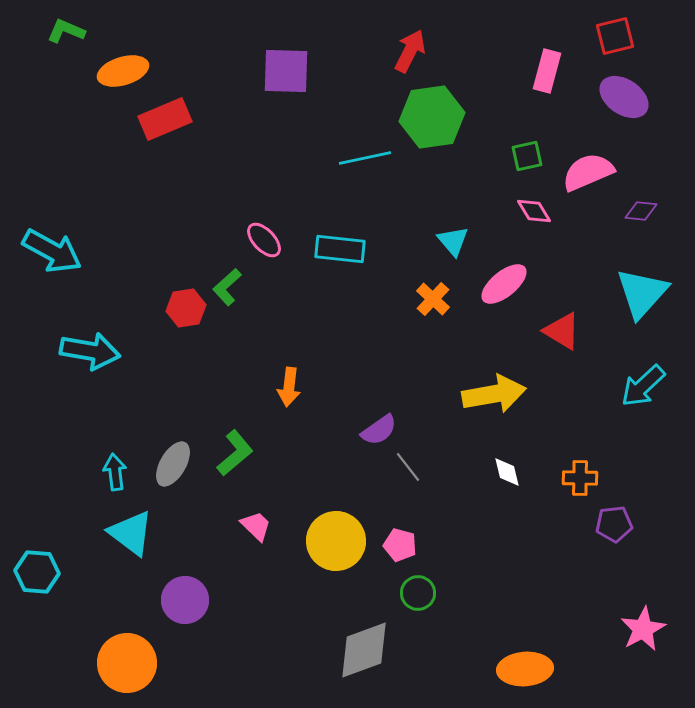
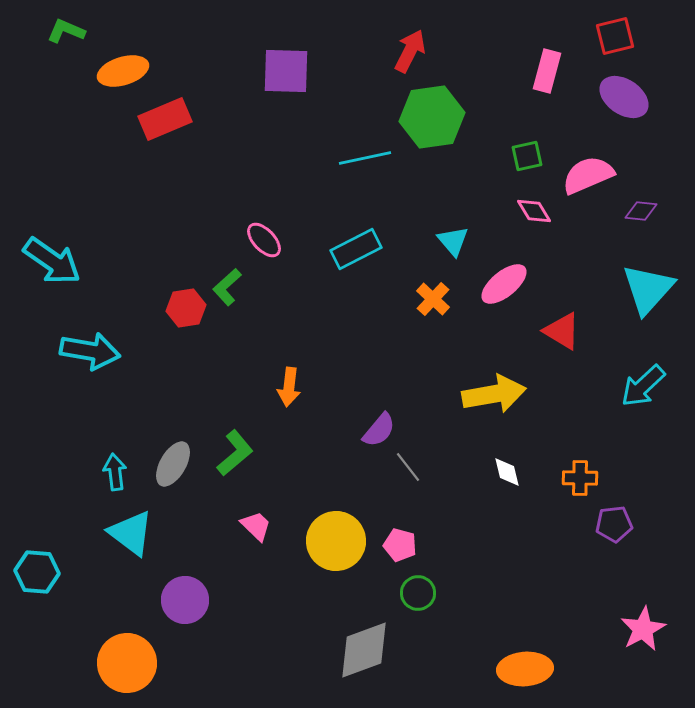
pink semicircle at (588, 172): moved 3 px down
cyan rectangle at (340, 249): moved 16 px right; rotated 33 degrees counterclockwise
cyan arrow at (52, 251): moved 10 px down; rotated 6 degrees clockwise
cyan triangle at (642, 293): moved 6 px right, 4 px up
purple semicircle at (379, 430): rotated 15 degrees counterclockwise
